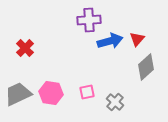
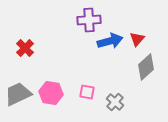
pink square: rotated 21 degrees clockwise
